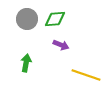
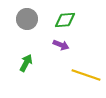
green diamond: moved 10 px right, 1 px down
green arrow: rotated 18 degrees clockwise
